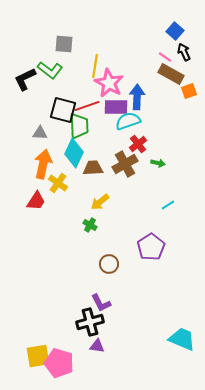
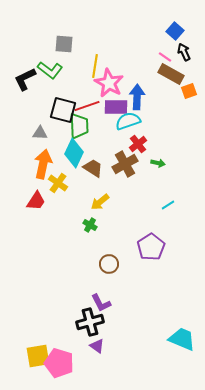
brown trapezoid: rotated 35 degrees clockwise
purple triangle: rotated 28 degrees clockwise
